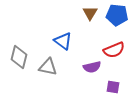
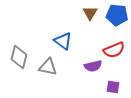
purple semicircle: moved 1 px right, 1 px up
